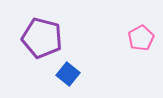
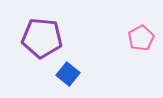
purple pentagon: rotated 9 degrees counterclockwise
